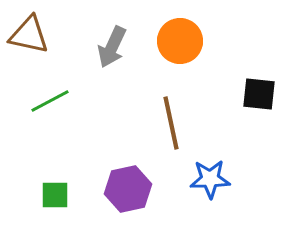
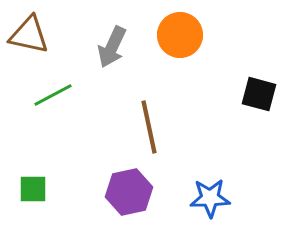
orange circle: moved 6 px up
black square: rotated 9 degrees clockwise
green line: moved 3 px right, 6 px up
brown line: moved 22 px left, 4 px down
blue star: moved 19 px down
purple hexagon: moved 1 px right, 3 px down
green square: moved 22 px left, 6 px up
